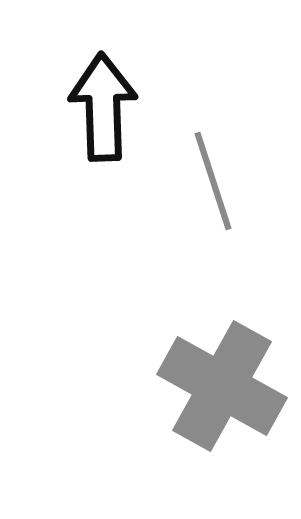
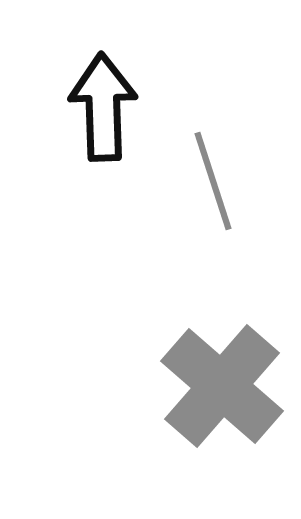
gray cross: rotated 12 degrees clockwise
